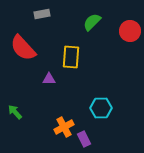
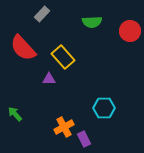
gray rectangle: rotated 35 degrees counterclockwise
green semicircle: rotated 138 degrees counterclockwise
yellow rectangle: moved 8 px left; rotated 45 degrees counterclockwise
cyan hexagon: moved 3 px right
green arrow: moved 2 px down
